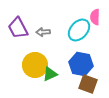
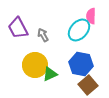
pink semicircle: moved 4 px left, 1 px up
gray arrow: moved 3 px down; rotated 64 degrees clockwise
brown square: moved 1 px down; rotated 30 degrees clockwise
